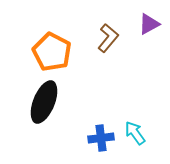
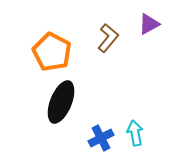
black ellipse: moved 17 px right
cyan arrow: rotated 25 degrees clockwise
blue cross: rotated 20 degrees counterclockwise
